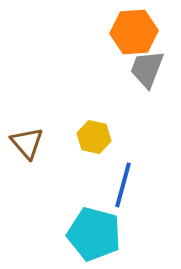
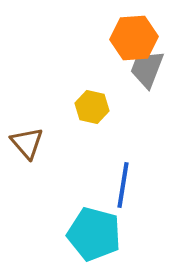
orange hexagon: moved 6 px down
yellow hexagon: moved 2 px left, 30 px up
blue line: rotated 6 degrees counterclockwise
